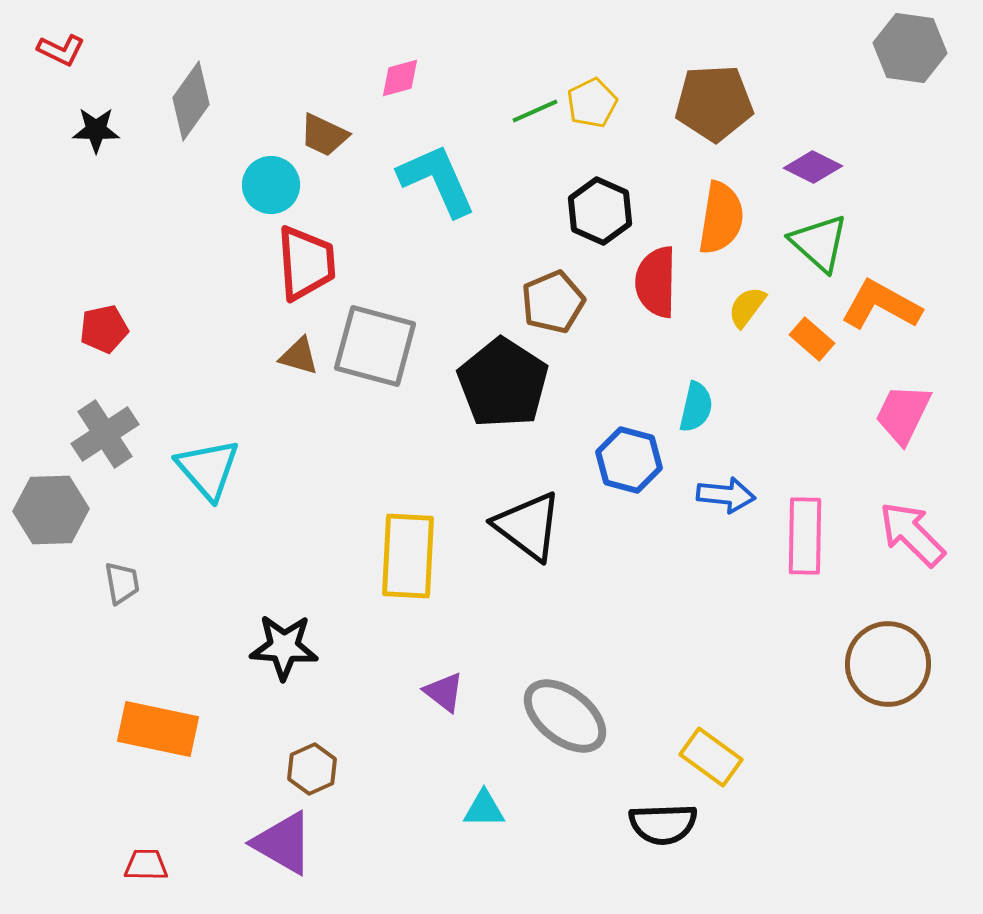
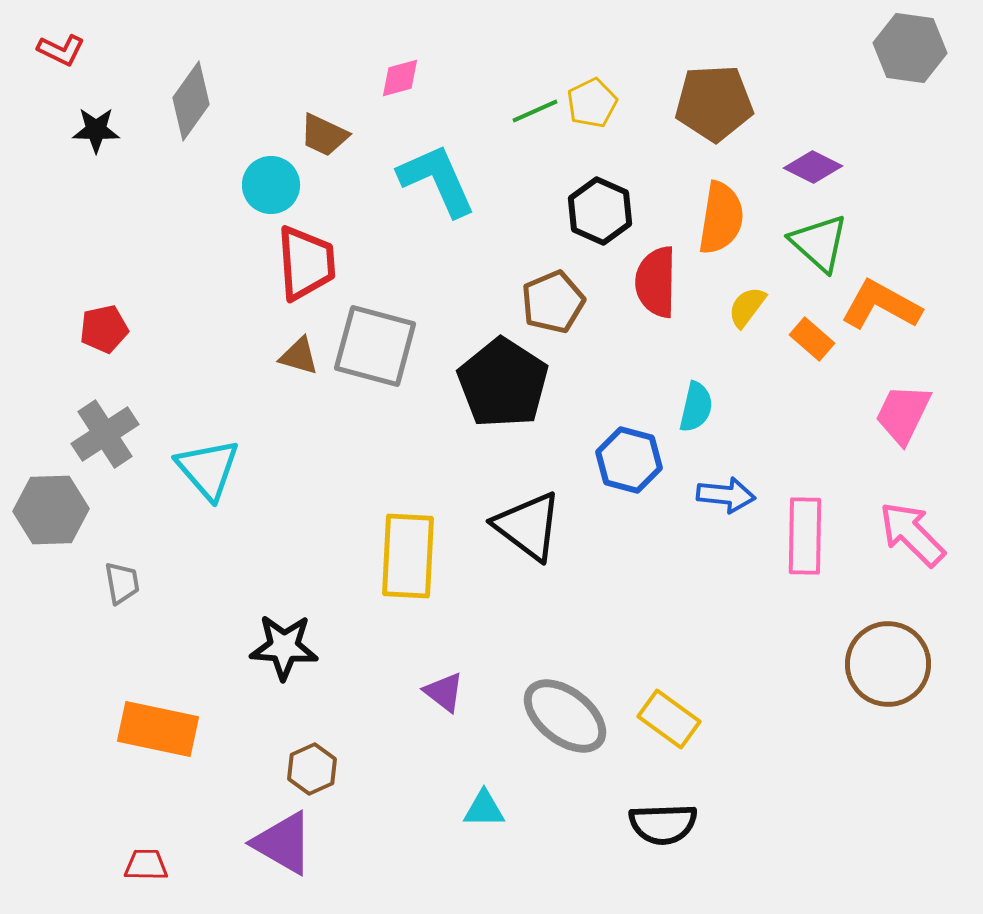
yellow rectangle at (711, 757): moved 42 px left, 38 px up
